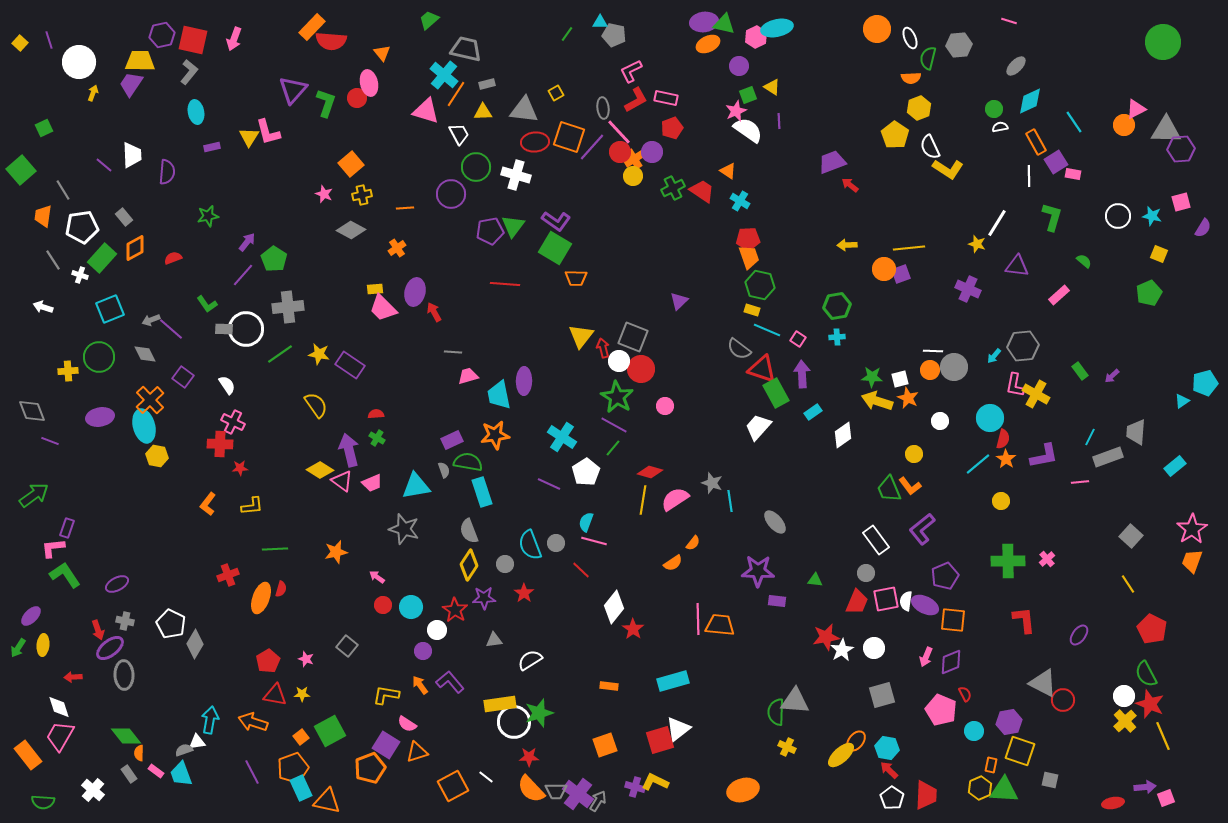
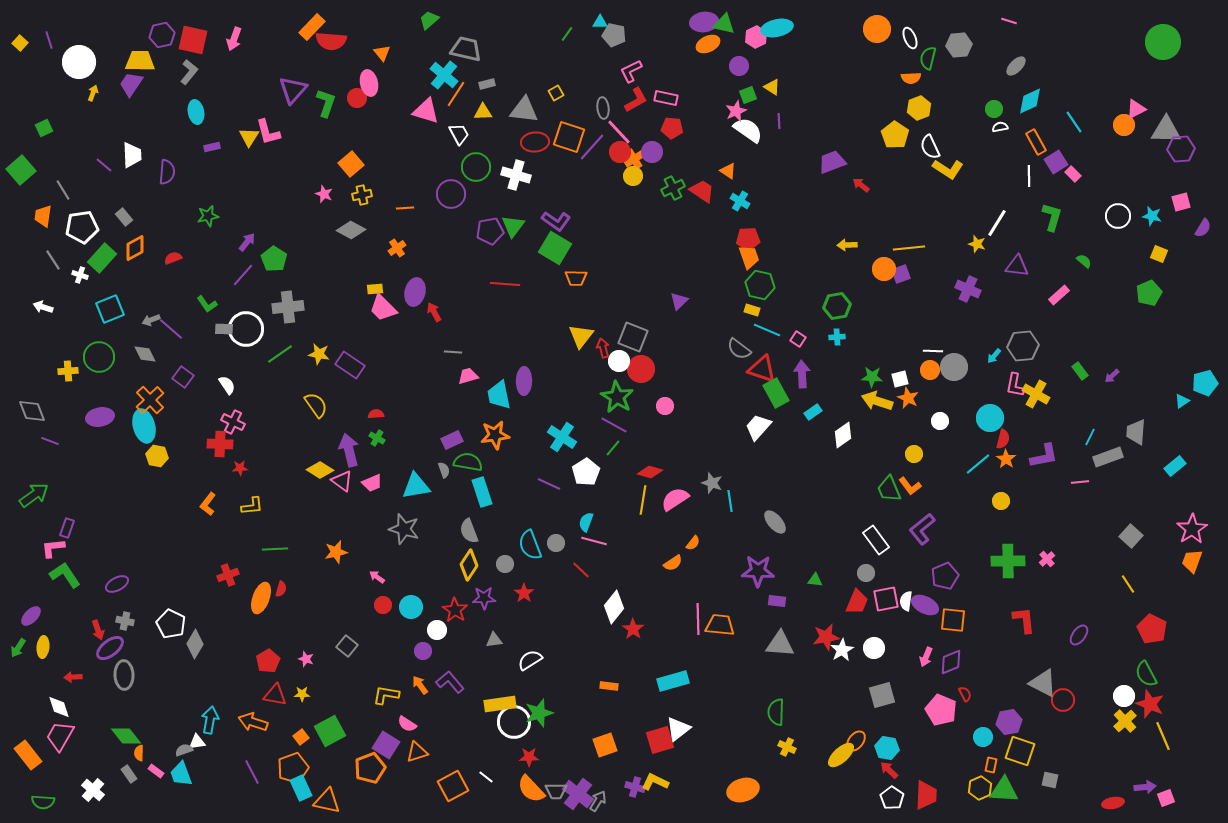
red pentagon at (672, 128): rotated 25 degrees clockwise
pink rectangle at (1073, 174): rotated 35 degrees clockwise
red arrow at (850, 185): moved 11 px right
yellow ellipse at (43, 645): moved 2 px down
gray triangle at (795, 701): moved 15 px left, 57 px up
cyan circle at (974, 731): moved 9 px right, 6 px down
